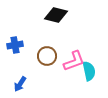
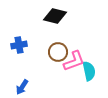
black diamond: moved 1 px left, 1 px down
blue cross: moved 4 px right
brown circle: moved 11 px right, 4 px up
blue arrow: moved 2 px right, 3 px down
